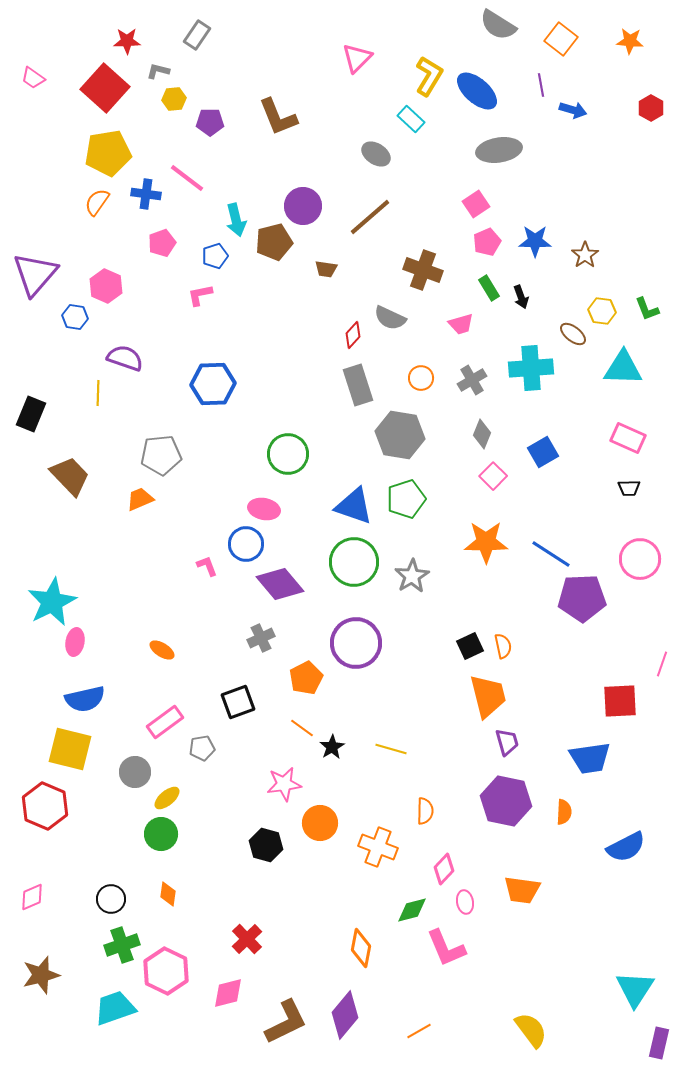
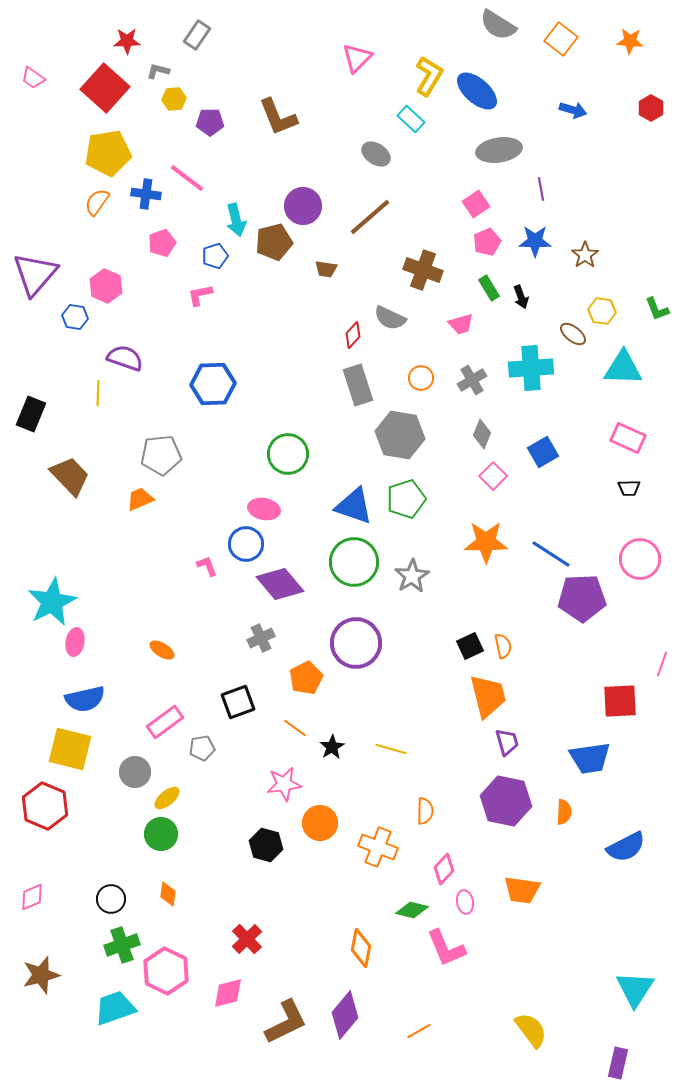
purple line at (541, 85): moved 104 px down
green L-shape at (647, 309): moved 10 px right
orange line at (302, 728): moved 7 px left
green diamond at (412, 910): rotated 28 degrees clockwise
purple rectangle at (659, 1043): moved 41 px left, 20 px down
